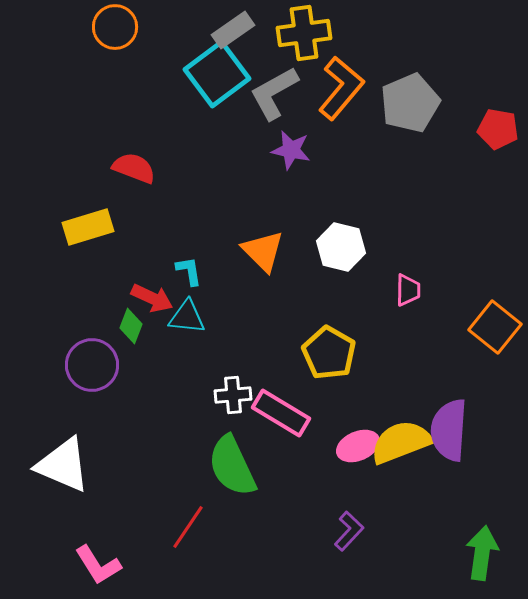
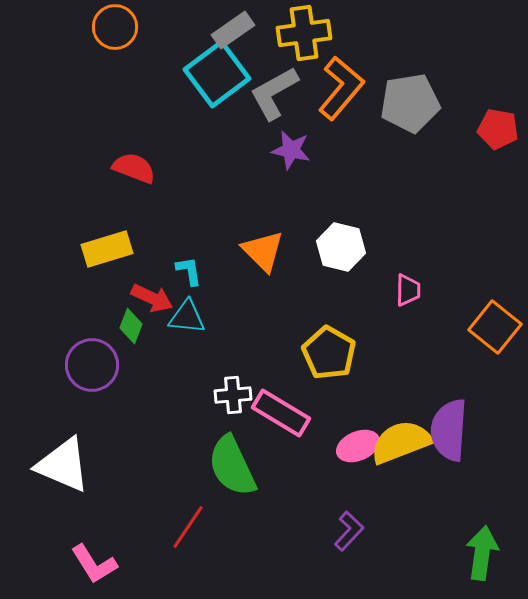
gray pentagon: rotated 14 degrees clockwise
yellow rectangle: moved 19 px right, 22 px down
pink L-shape: moved 4 px left, 1 px up
